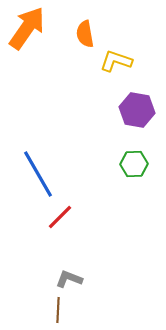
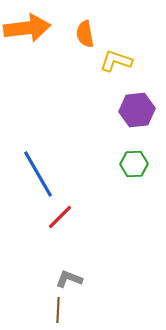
orange arrow: rotated 48 degrees clockwise
purple hexagon: rotated 16 degrees counterclockwise
